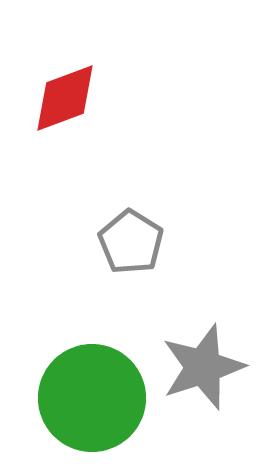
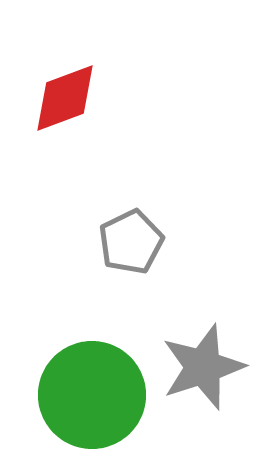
gray pentagon: rotated 14 degrees clockwise
green circle: moved 3 px up
